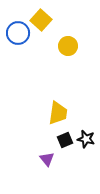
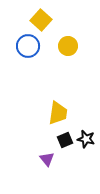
blue circle: moved 10 px right, 13 px down
